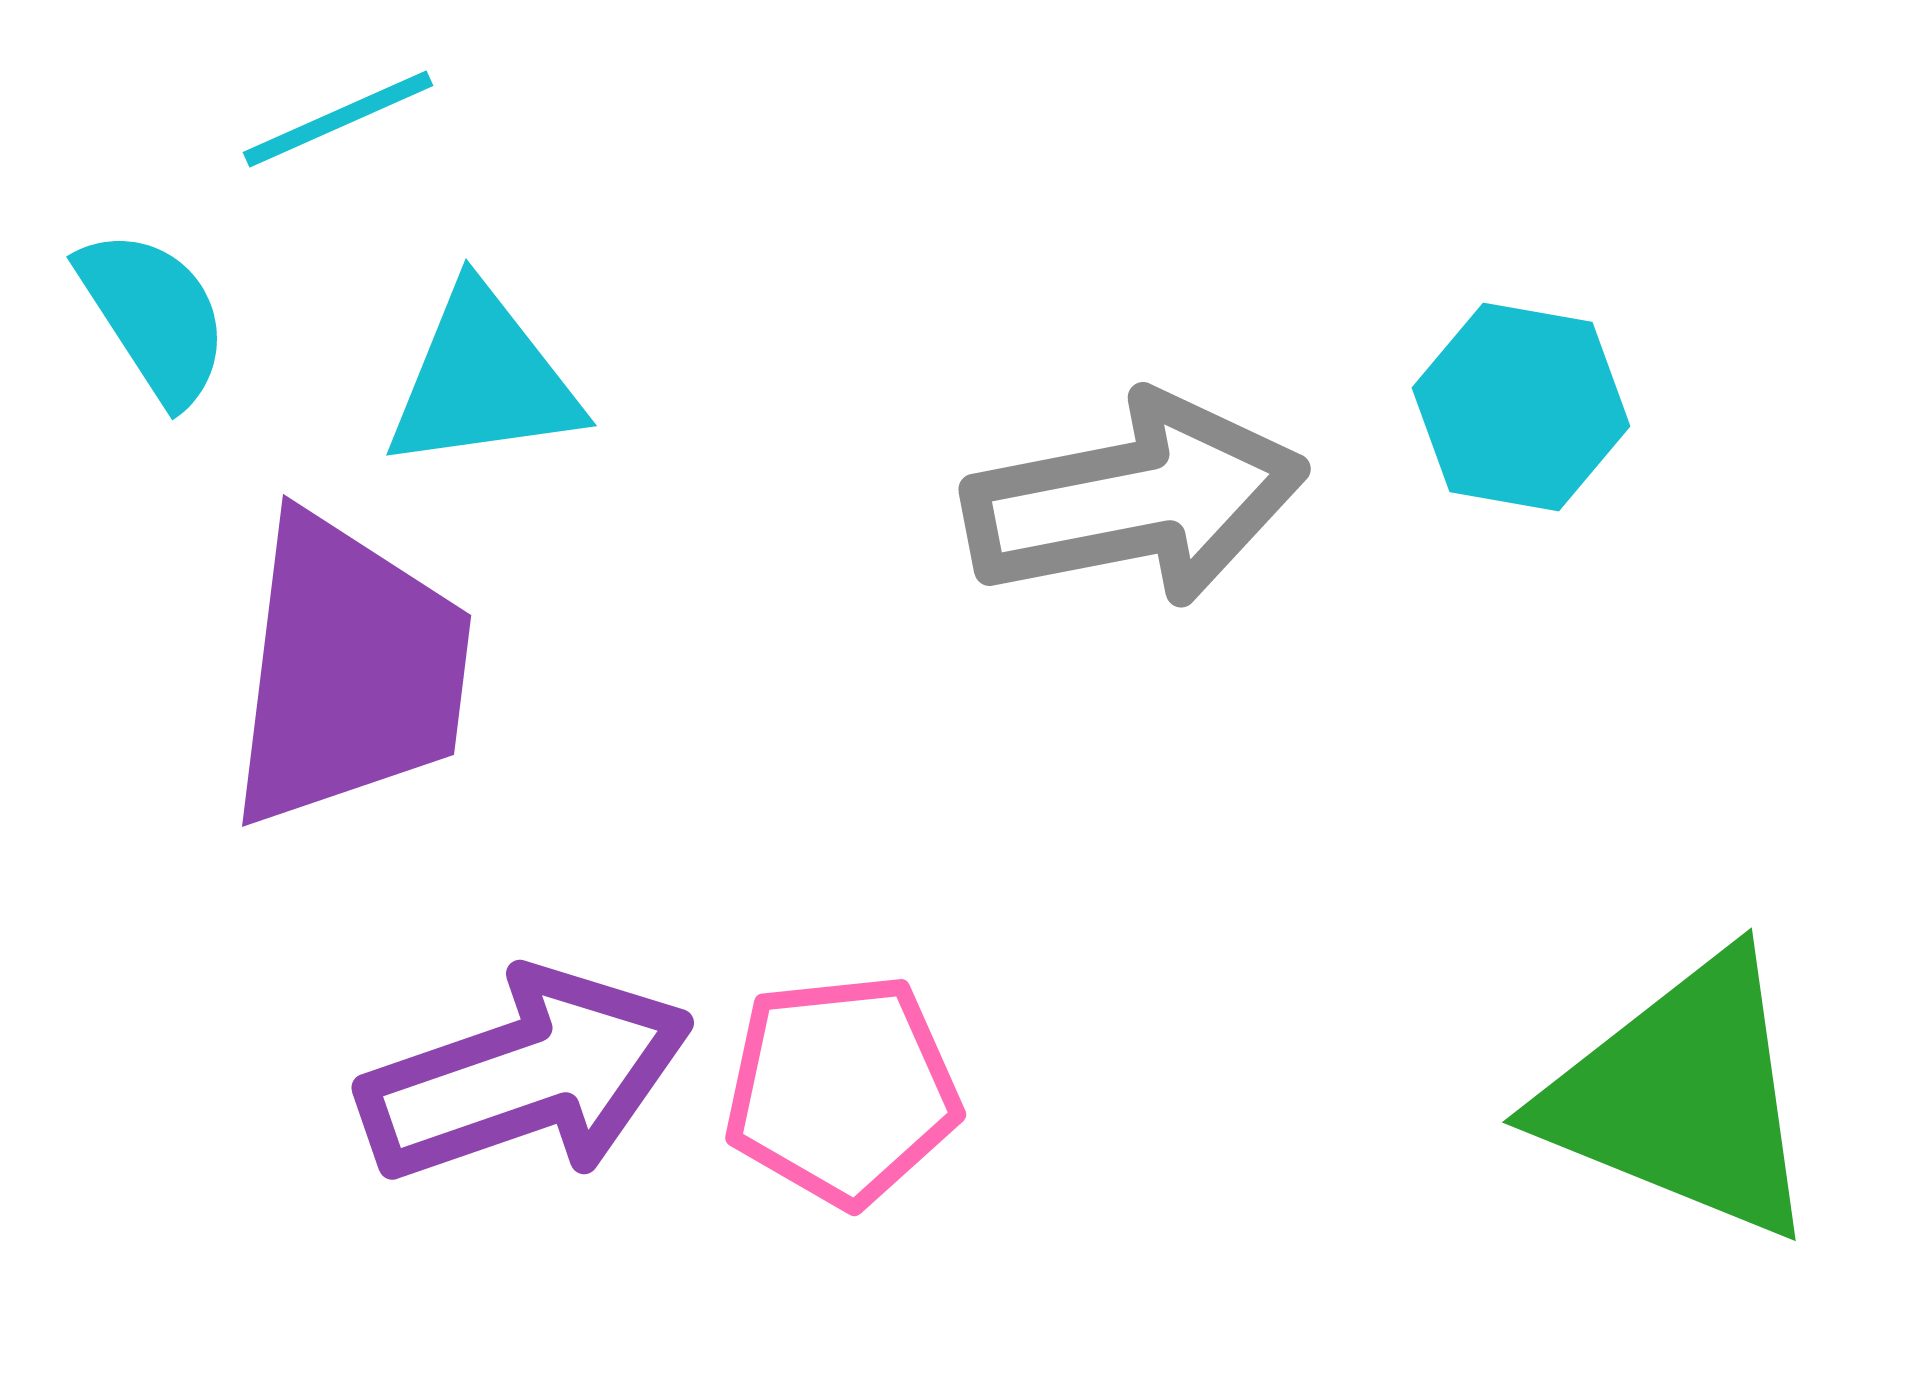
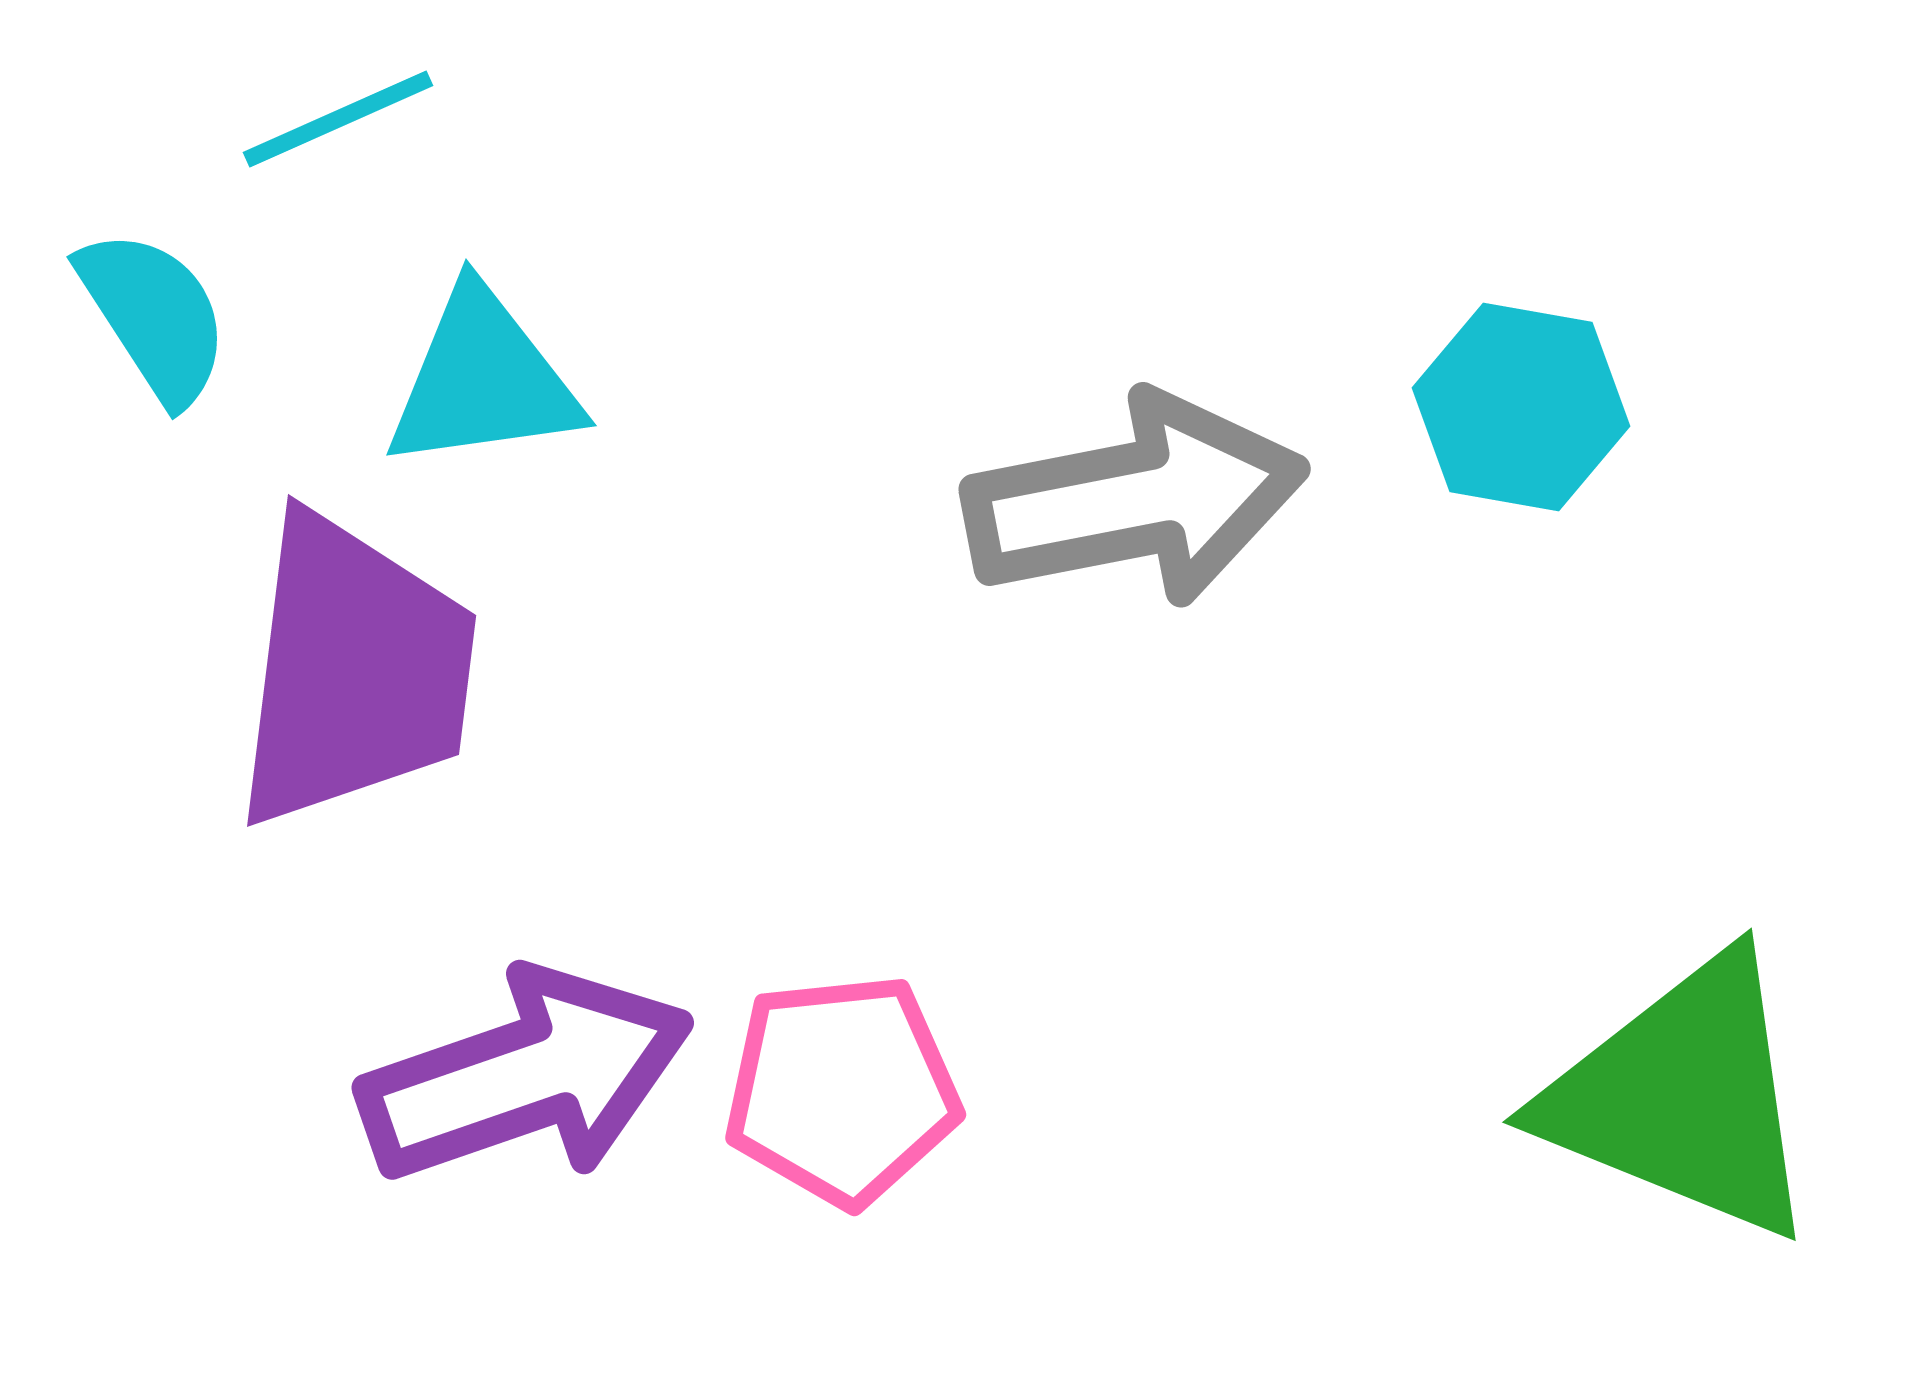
purple trapezoid: moved 5 px right
